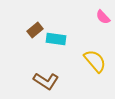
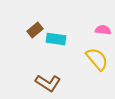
pink semicircle: moved 13 px down; rotated 140 degrees clockwise
yellow semicircle: moved 2 px right, 2 px up
brown L-shape: moved 2 px right, 2 px down
